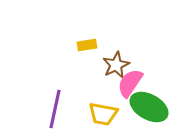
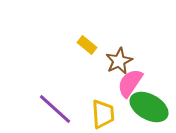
yellow rectangle: rotated 48 degrees clockwise
brown star: moved 3 px right, 4 px up
purple line: rotated 60 degrees counterclockwise
yellow trapezoid: rotated 104 degrees counterclockwise
